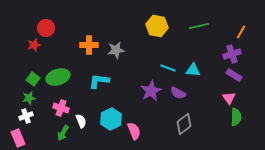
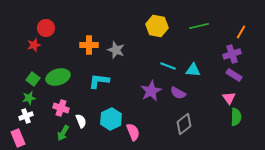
gray star: rotated 30 degrees clockwise
cyan line: moved 2 px up
pink semicircle: moved 1 px left, 1 px down
